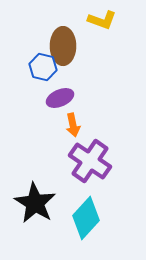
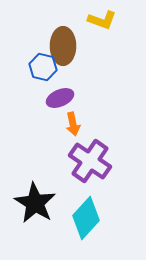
orange arrow: moved 1 px up
